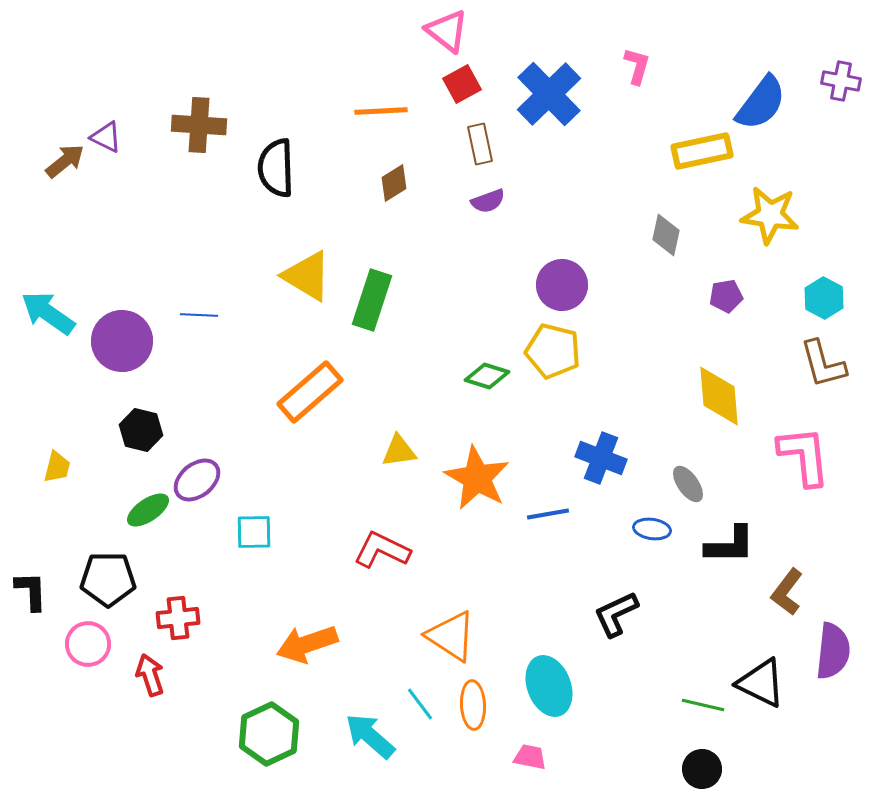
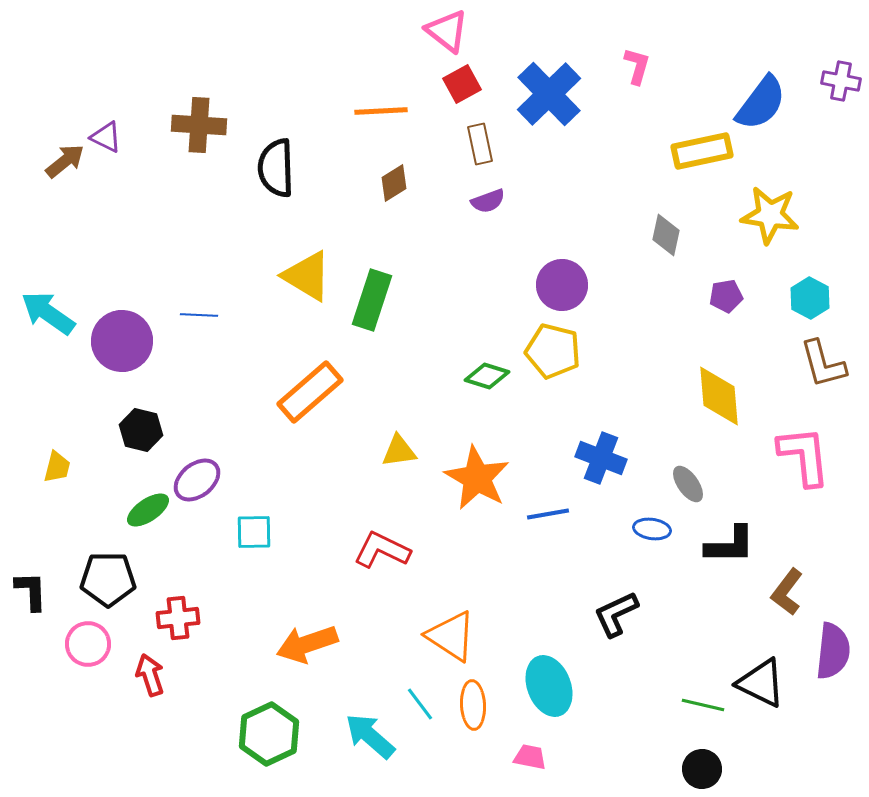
cyan hexagon at (824, 298): moved 14 px left
